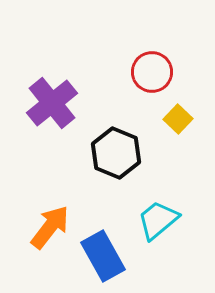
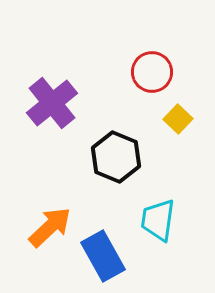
black hexagon: moved 4 px down
cyan trapezoid: rotated 42 degrees counterclockwise
orange arrow: rotated 9 degrees clockwise
